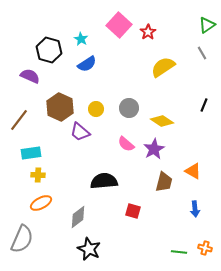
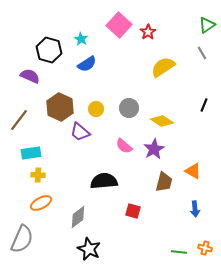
pink semicircle: moved 2 px left, 2 px down
